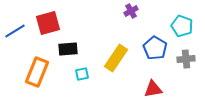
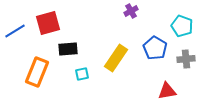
red triangle: moved 14 px right, 2 px down
